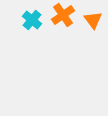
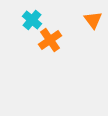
orange cross: moved 13 px left, 25 px down
